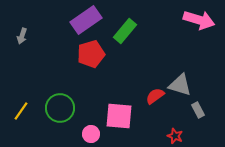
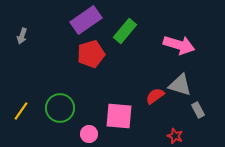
pink arrow: moved 20 px left, 25 px down
pink circle: moved 2 px left
